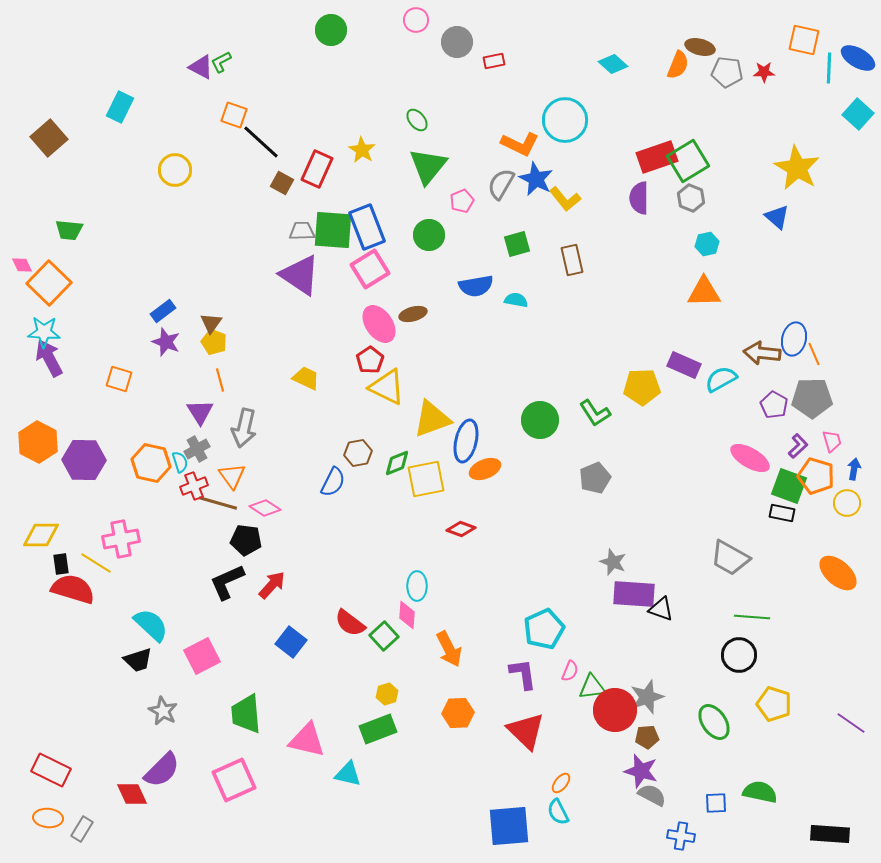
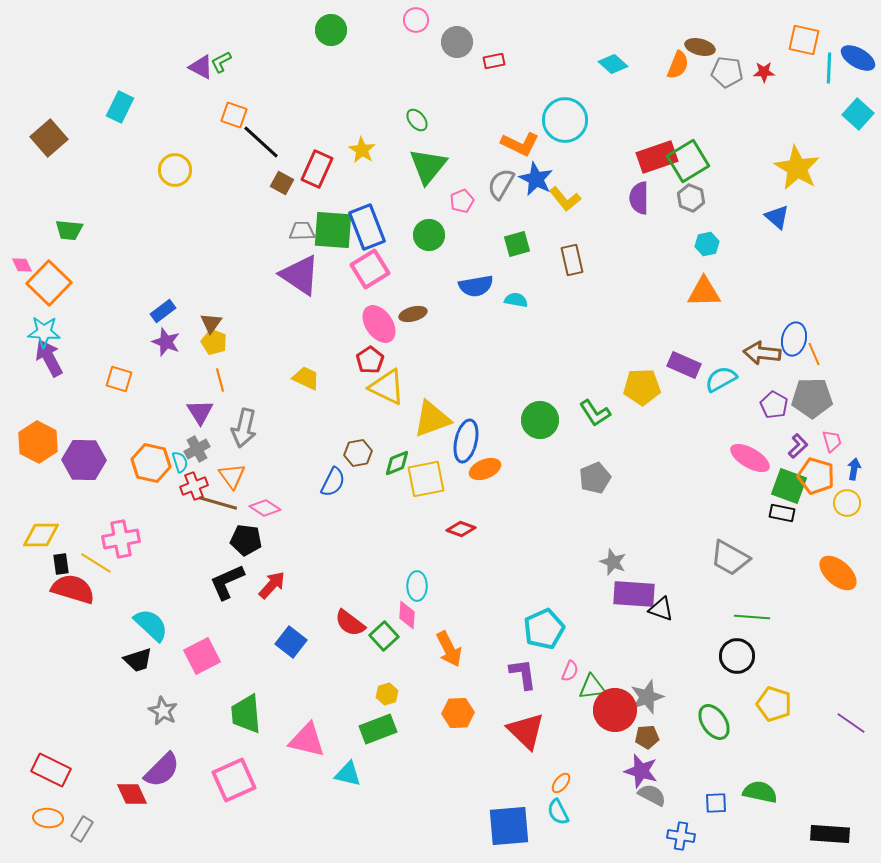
black circle at (739, 655): moved 2 px left, 1 px down
